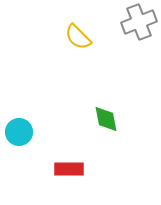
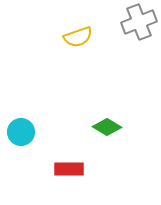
yellow semicircle: rotated 64 degrees counterclockwise
green diamond: moved 1 px right, 8 px down; rotated 48 degrees counterclockwise
cyan circle: moved 2 px right
